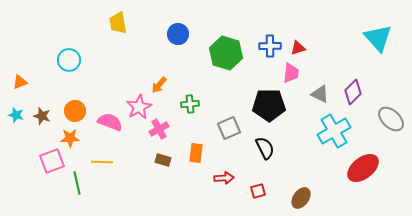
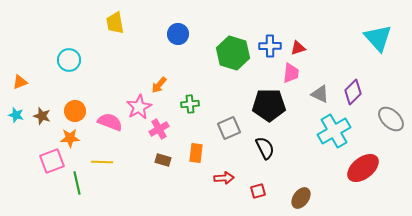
yellow trapezoid: moved 3 px left
green hexagon: moved 7 px right
